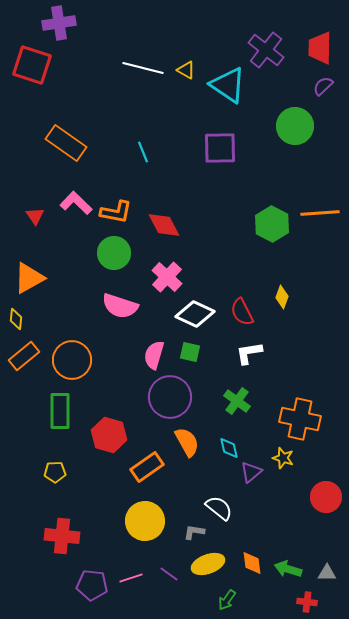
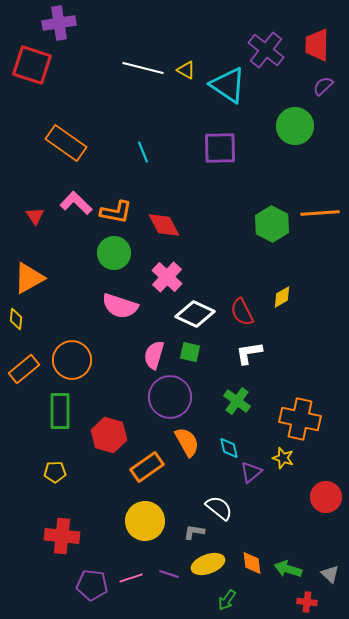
red trapezoid at (320, 48): moved 3 px left, 3 px up
yellow diamond at (282, 297): rotated 40 degrees clockwise
orange rectangle at (24, 356): moved 13 px down
gray triangle at (327, 573): moved 3 px right, 1 px down; rotated 42 degrees clockwise
purple line at (169, 574): rotated 18 degrees counterclockwise
